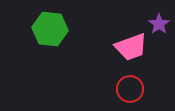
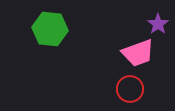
purple star: moved 1 px left
pink trapezoid: moved 7 px right, 6 px down
